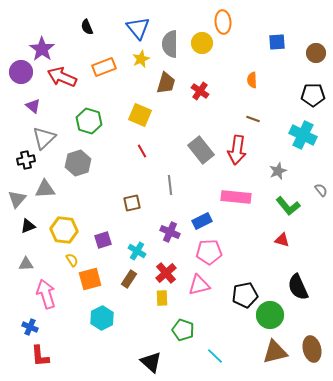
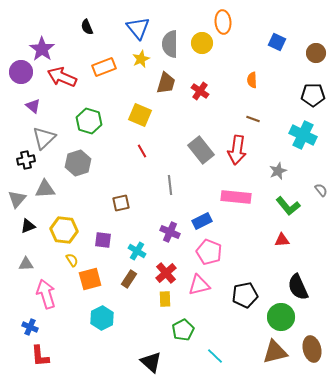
blue square at (277, 42): rotated 30 degrees clockwise
brown square at (132, 203): moved 11 px left
purple square at (103, 240): rotated 24 degrees clockwise
red triangle at (282, 240): rotated 21 degrees counterclockwise
pink pentagon at (209, 252): rotated 25 degrees clockwise
yellow rectangle at (162, 298): moved 3 px right, 1 px down
green circle at (270, 315): moved 11 px right, 2 px down
green pentagon at (183, 330): rotated 25 degrees clockwise
